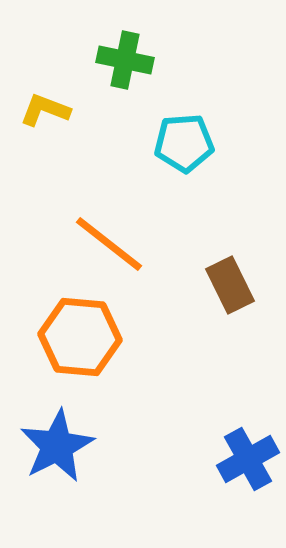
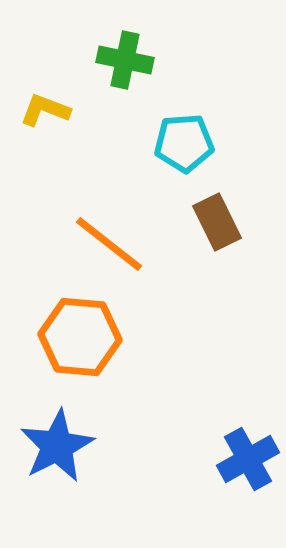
brown rectangle: moved 13 px left, 63 px up
